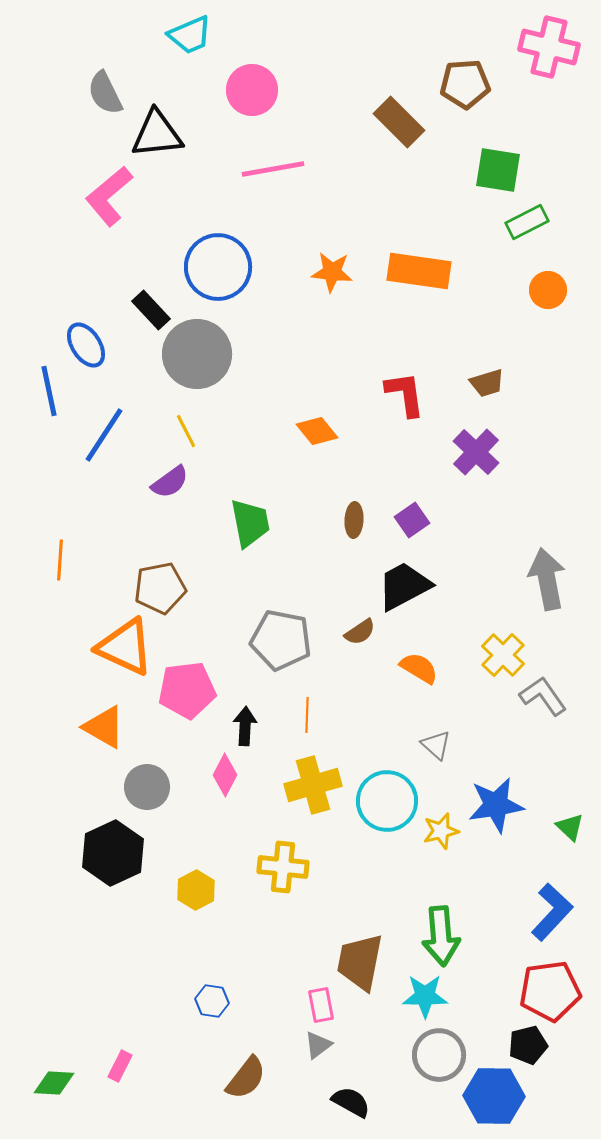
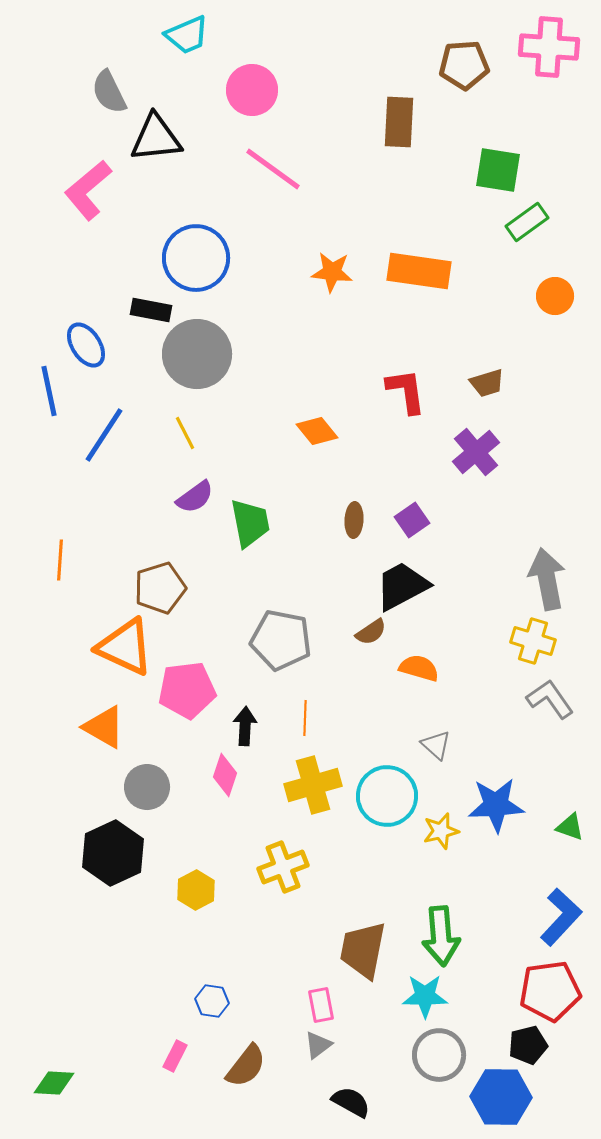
cyan trapezoid at (190, 35): moved 3 px left
pink cross at (549, 47): rotated 10 degrees counterclockwise
brown pentagon at (465, 84): moved 1 px left, 19 px up
gray semicircle at (105, 93): moved 4 px right, 1 px up
brown rectangle at (399, 122): rotated 48 degrees clockwise
black triangle at (157, 134): moved 1 px left, 4 px down
pink line at (273, 169): rotated 46 degrees clockwise
pink L-shape at (109, 196): moved 21 px left, 6 px up
green rectangle at (527, 222): rotated 9 degrees counterclockwise
blue circle at (218, 267): moved 22 px left, 9 px up
orange circle at (548, 290): moved 7 px right, 6 px down
black rectangle at (151, 310): rotated 36 degrees counterclockwise
red L-shape at (405, 394): moved 1 px right, 3 px up
yellow line at (186, 431): moved 1 px left, 2 px down
purple cross at (476, 452): rotated 6 degrees clockwise
purple semicircle at (170, 482): moved 25 px right, 15 px down
black trapezoid at (404, 586): moved 2 px left
brown pentagon at (160, 588): rotated 6 degrees counterclockwise
brown semicircle at (360, 632): moved 11 px right
yellow cross at (503, 655): moved 30 px right, 14 px up; rotated 27 degrees counterclockwise
orange semicircle at (419, 668): rotated 15 degrees counterclockwise
gray L-shape at (543, 696): moved 7 px right, 3 px down
orange line at (307, 715): moved 2 px left, 3 px down
pink diamond at (225, 775): rotated 9 degrees counterclockwise
cyan circle at (387, 801): moved 5 px up
blue star at (496, 805): rotated 6 degrees clockwise
green triangle at (570, 827): rotated 24 degrees counterclockwise
yellow cross at (283, 867): rotated 27 degrees counterclockwise
blue L-shape at (552, 912): moved 9 px right, 5 px down
brown trapezoid at (360, 962): moved 3 px right, 12 px up
pink rectangle at (120, 1066): moved 55 px right, 10 px up
brown semicircle at (246, 1078): moved 12 px up
blue hexagon at (494, 1096): moved 7 px right, 1 px down
